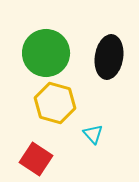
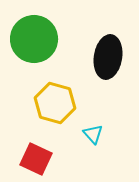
green circle: moved 12 px left, 14 px up
black ellipse: moved 1 px left
red square: rotated 8 degrees counterclockwise
